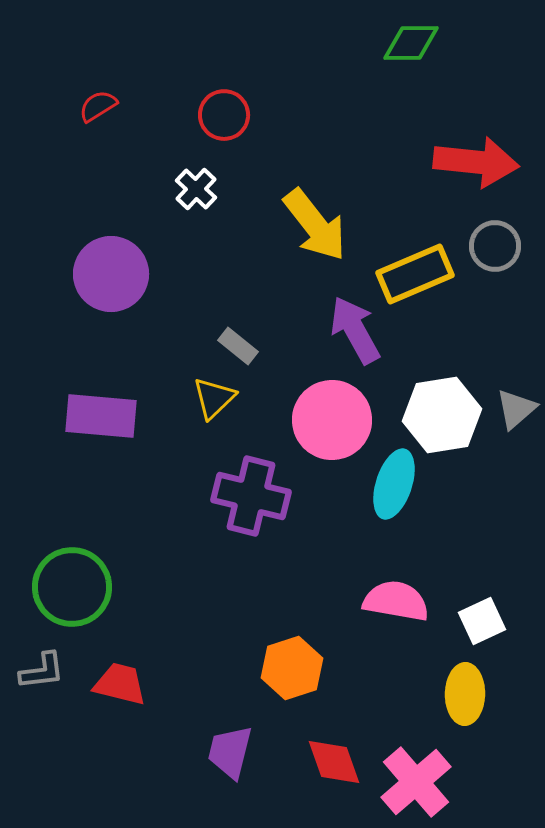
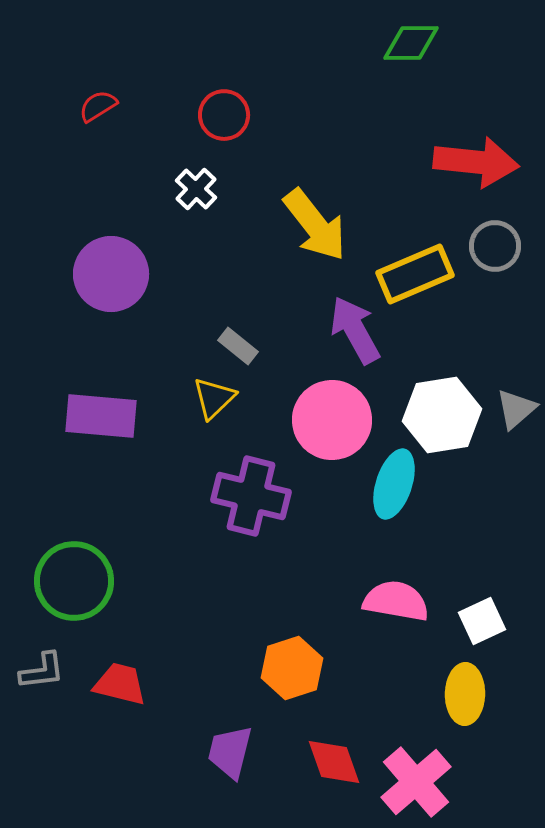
green circle: moved 2 px right, 6 px up
